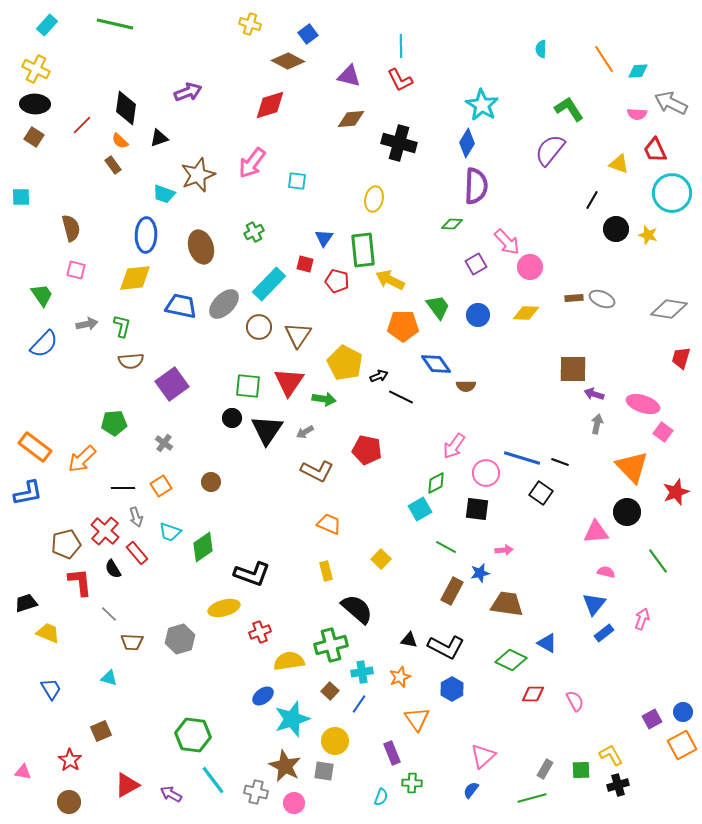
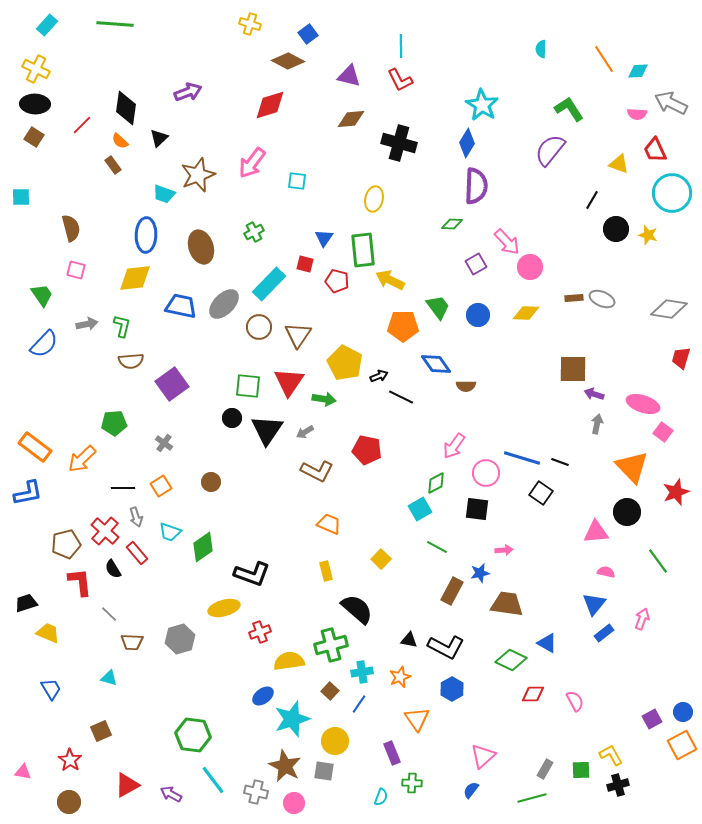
green line at (115, 24): rotated 9 degrees counterclockwise
black triangle at (159, 138): rotated 24 degrees counterclockwise
green line at (446, 547): moved 9 px left
